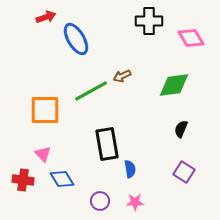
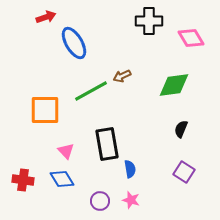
blue ellipse: moved 2 px left, 4 px down
pink triangle: moved 23 px right, 3 px up
pink star: moved 4 px left, 2 px up; rotated 18 degrees clockwise
